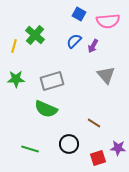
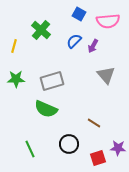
green cross: moved 6 px right, 5 px up
green line: rotated 48 degrees clockwise
